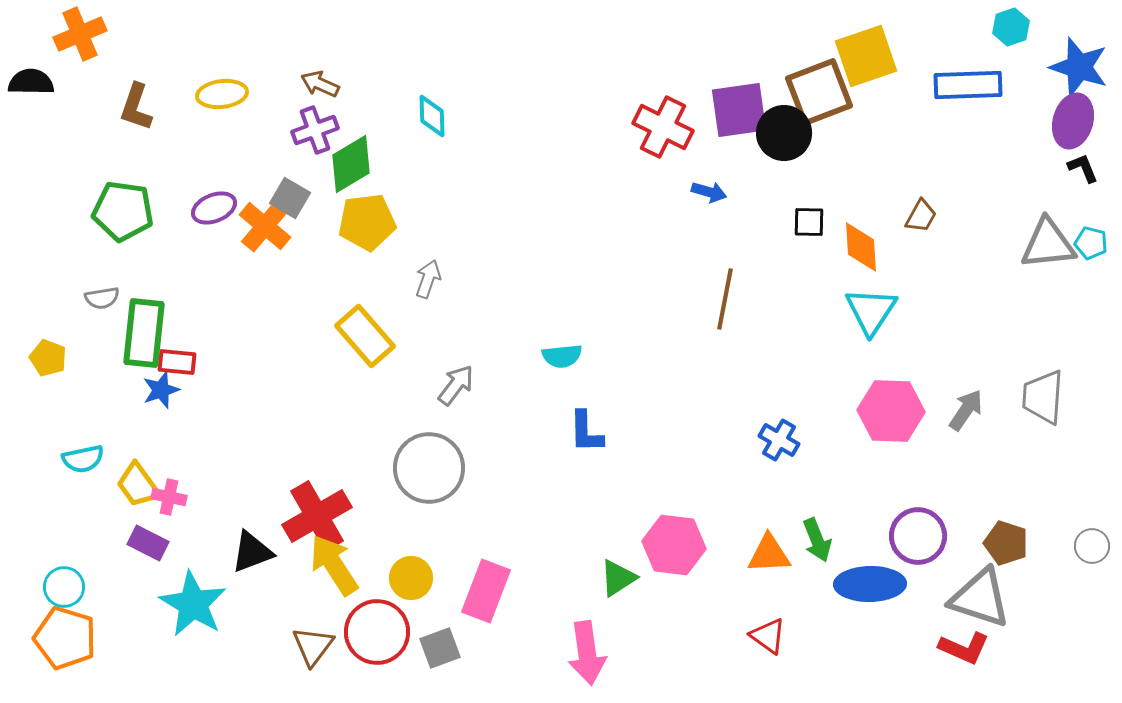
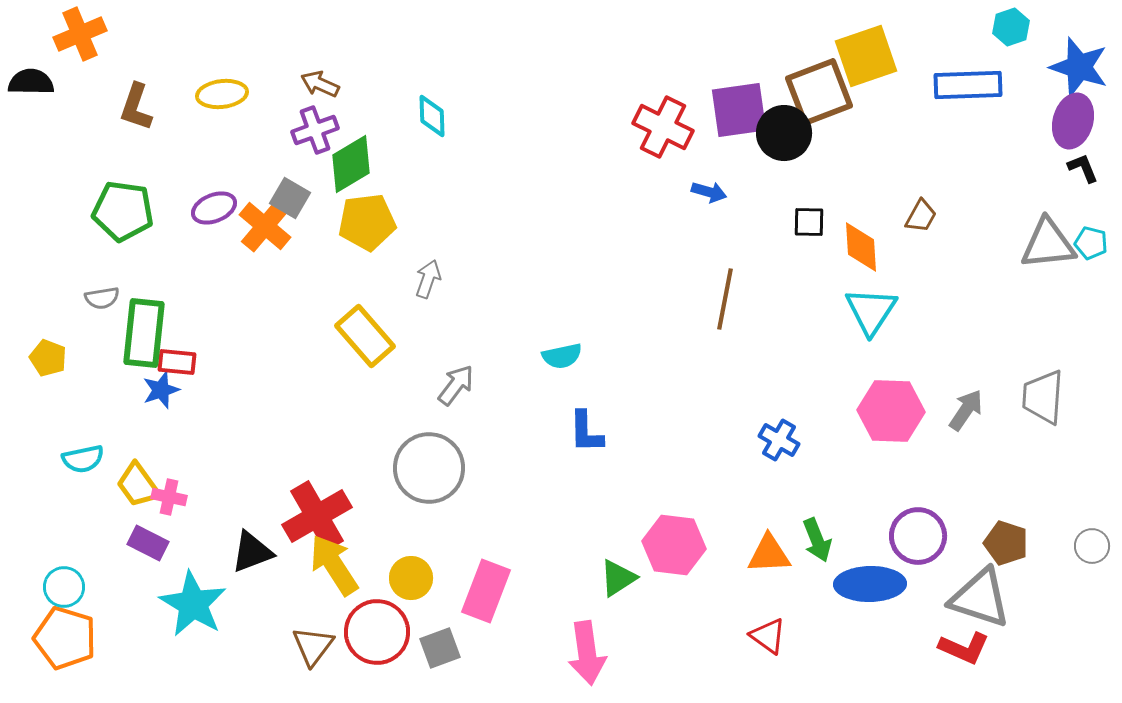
cyan semicircle at (562, 356): rotated 6 degrees counterclockwise
